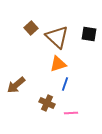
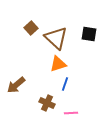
brown triangle: moved 1 px left, 1 px down
